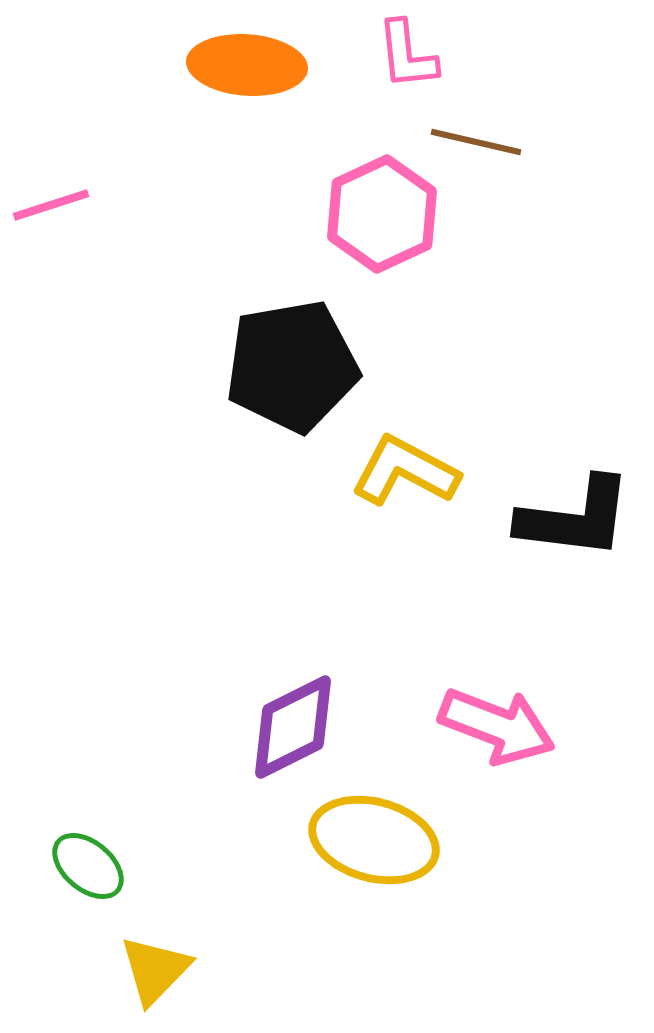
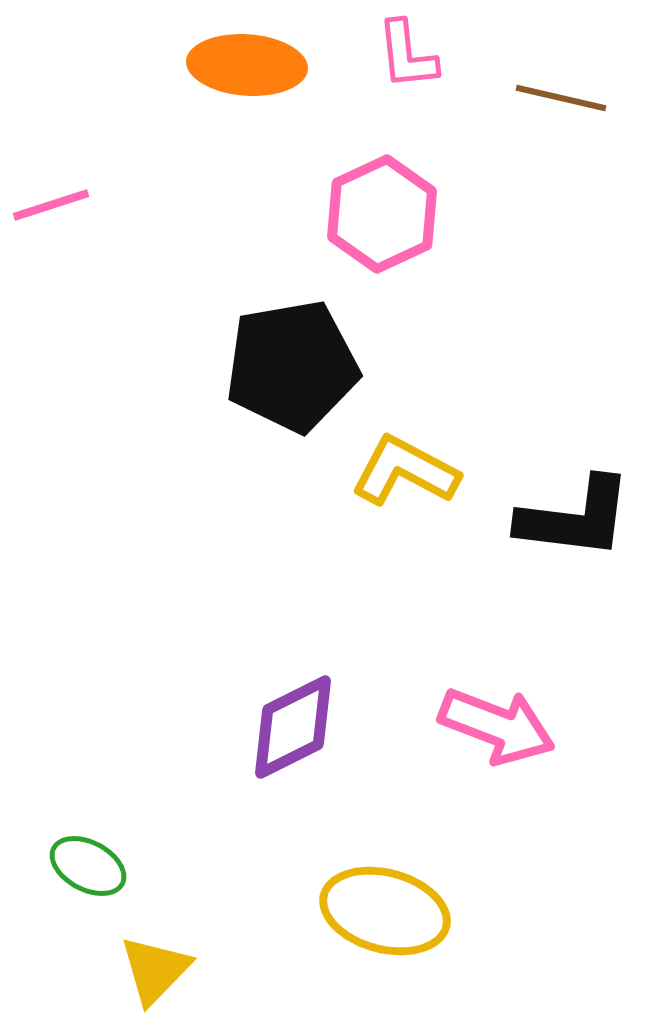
brown line: moved 85 px right, 44 px up
yellow ellipse: moved 11 px right, 71 px down
green ellipse: rotated 12 degrees counterclockwise
